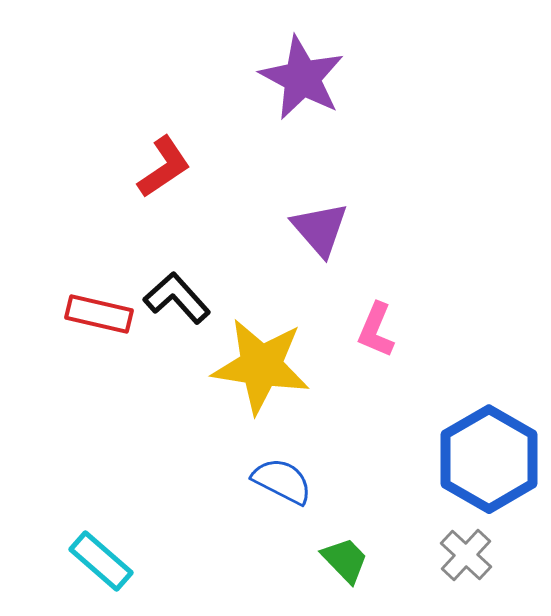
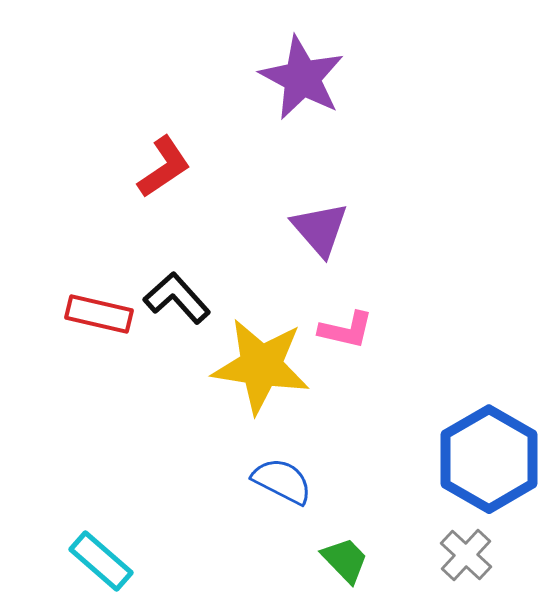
pink L-shape: moved 30 px left; rotated 100 degrees counterclockwise
